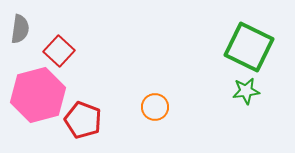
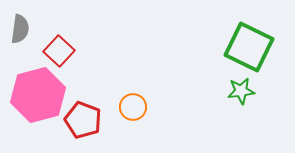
green star: moved 5 px left
orange circle: moved 22 px left
